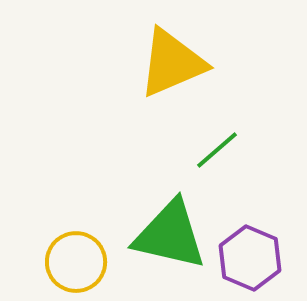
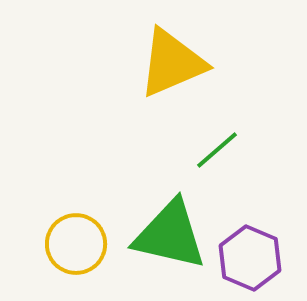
yellow circle: moved 18 px up
